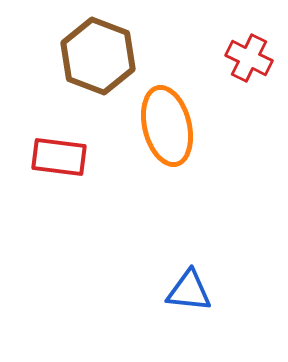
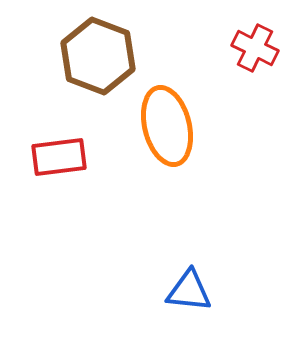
red cross: moved 6 px right, 10 px up
red rectangle: rotated 14 degrees counterclockwise
